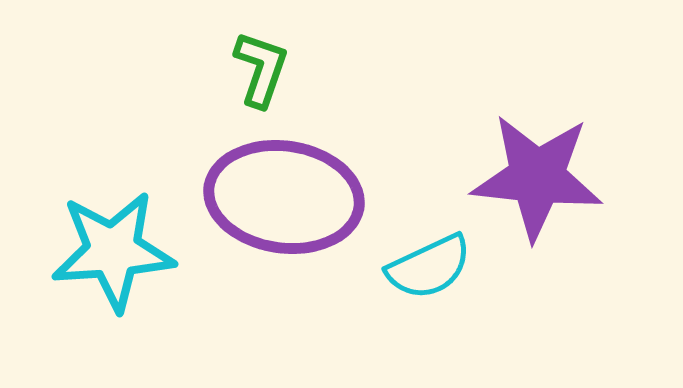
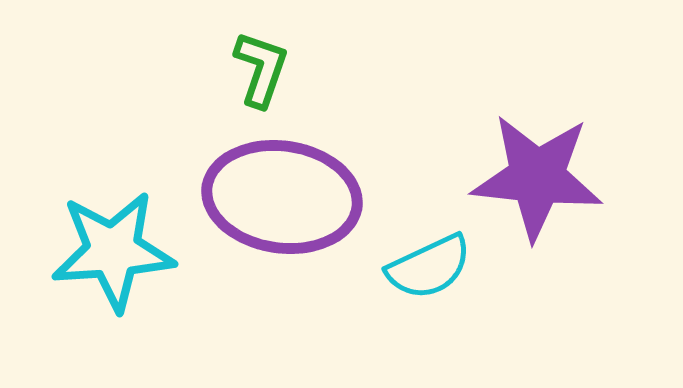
purple ellipse: moved 2 px left
